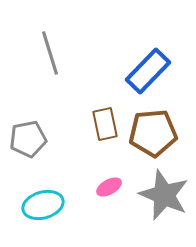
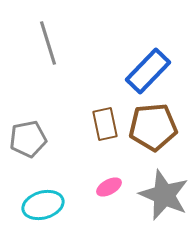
gray line: moved 2 px left, 10 px up
brown pentagon: moved 6 px up
